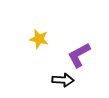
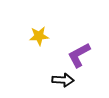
yellow star: moved 3 px up; rotated 18 degrees counterclockwise
